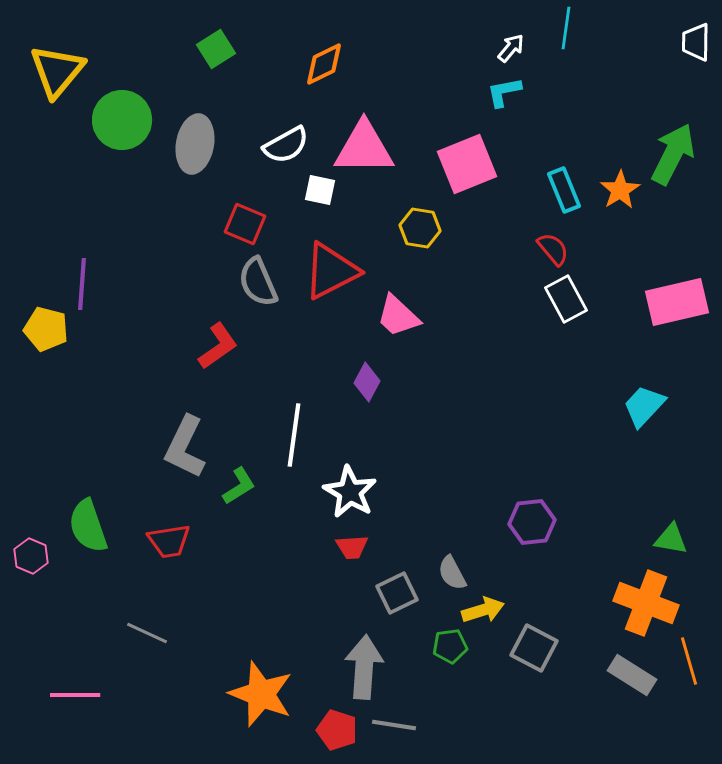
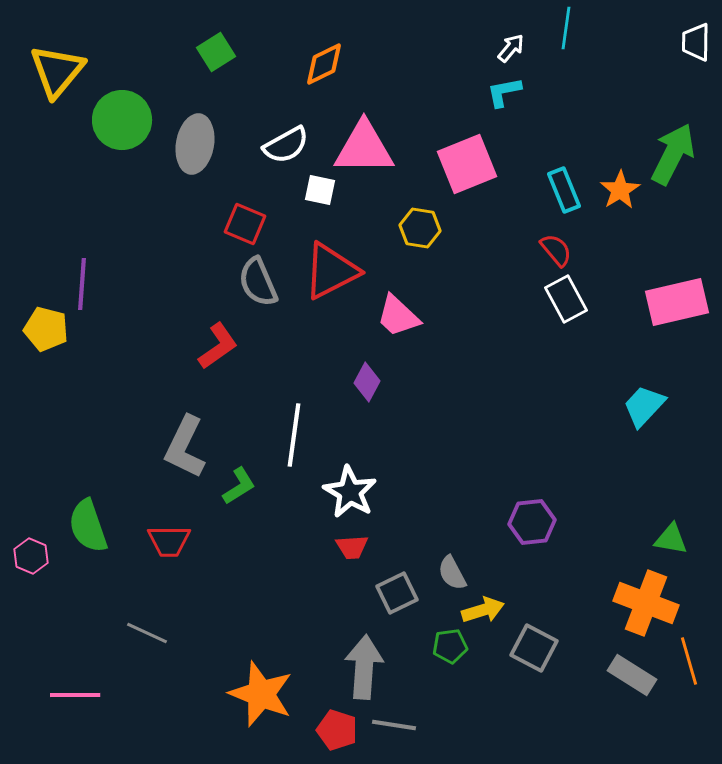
green square at (216, 49): moved 3 px down
red semicircle at (553, 249): moved 3 px right, 1 px down
red trapezoid at (169, 541): rotated 9 degrees clockwise
